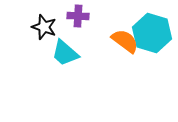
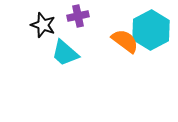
purple cross: rotated 15 degrees counterclockwise
black star: moved 1 px left, 2 px up
cyan hexagon: moved 1 px left, 3 px up; rotated 15 degrees clockwise
